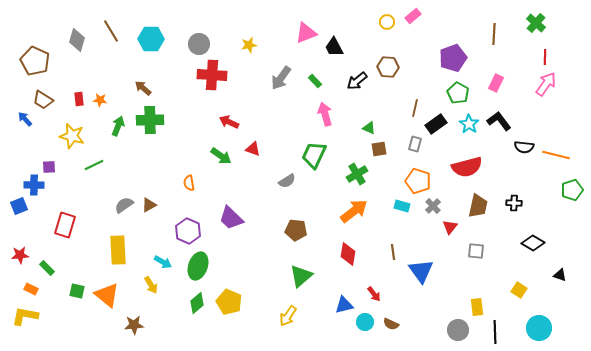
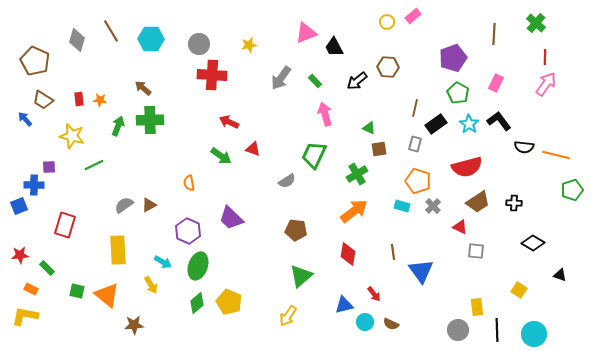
brown trapezoid at (478, 206): moved 4 px up; rotated 45 degrees clockwise
red triangle at (450, 227): moved 10 px right; rotated 42 degrees counterclockwise
cyan circle at (539, 328): moved 5 px left, 6 px down
black line at (495, 332): moved 2 px right, 2 px up
